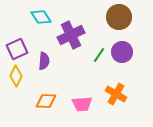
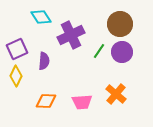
brown circle: moved 1 px right, 7 px down
green line: moved 4 px up
orange cross: rotated 10 degrees clockwise
pink trapezoid: moved 2 px up
